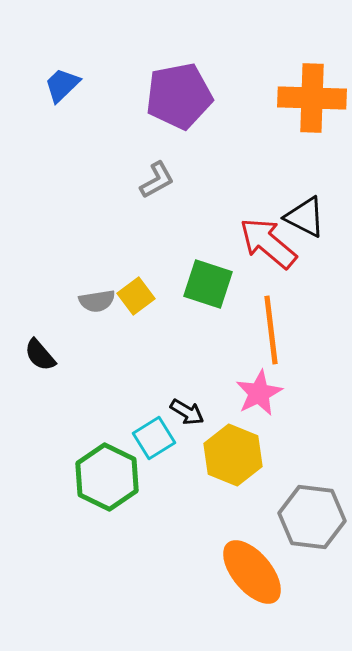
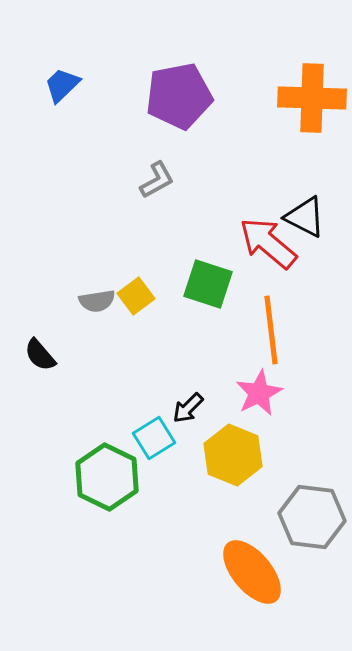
black arrow: moved 1 px right, 4 px up; rotated 104 degrees clockwise
